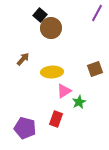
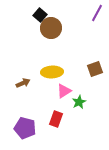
brown arrow: moved 24 px down; rotated 24 degrees clockwise
